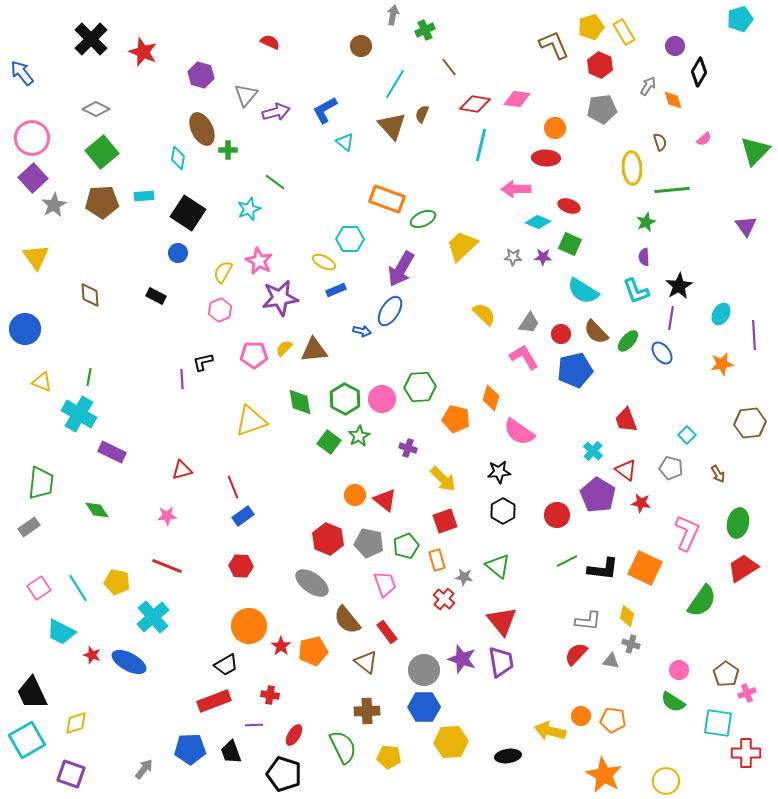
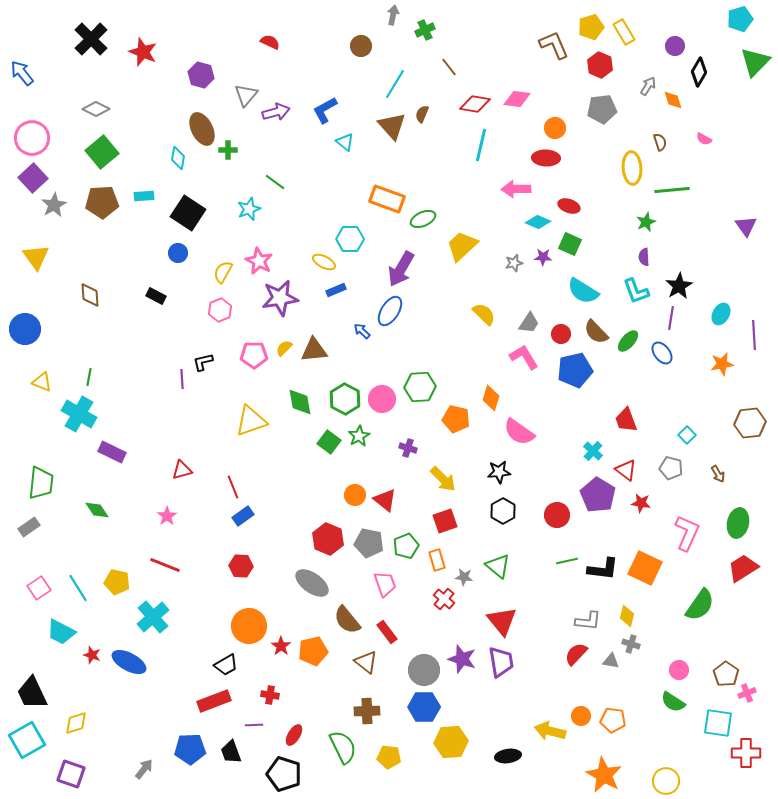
pink semicircle at (704, 139): rotated 70 degrees clockwise
green triangle at (755, 151): moved 89 px up
gray star at (513, 257): moved 1 px right, 6 px down; rotated 18 degrees counterclockwise
blue arrow at (362, 331): rotated 150 degrees counterclockwise
pink star at (167, 516): rotated 30 degrees counterclockwise
green line at (567, 561): rotated 15 degrees clockwise
red line at (167, 566): moved 2 px left, 1 px up
green semicircle at (702, 601): moved 2 px left, 4 px down
